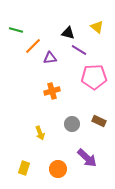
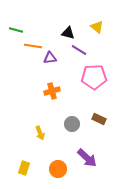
orange line: rotated 54 degrees clockwise
brown rectangle: moved 2 px up
